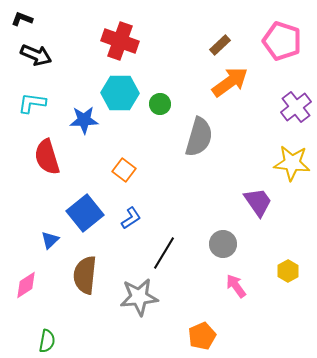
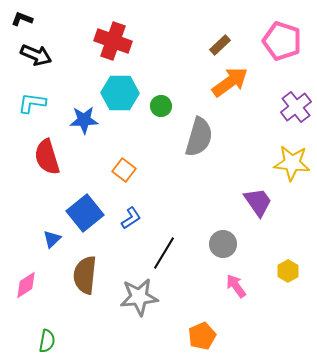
red cross: moved 7 px left
green circle: moved 1 px right, 2 px down
blue triangle: moved 2 px right, 1 px up
